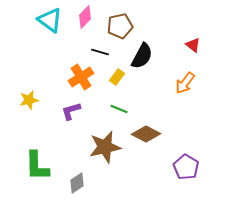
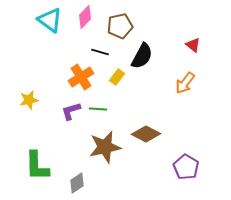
green line: moved 21 px left; rotated 18 degrees counterclockwise
